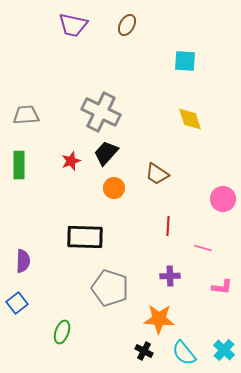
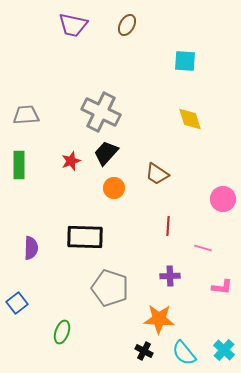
purple semicircle: moved 8 px right, 13 px up
